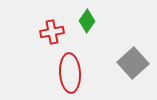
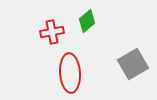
green diamond: rotated 15 degrees clockwise
gray square: moved 1 px down; rotated 12 degrees clockwise
